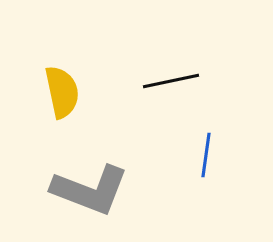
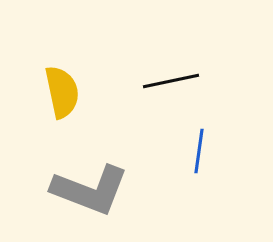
blue line: moved 7 px left, 4 px up
